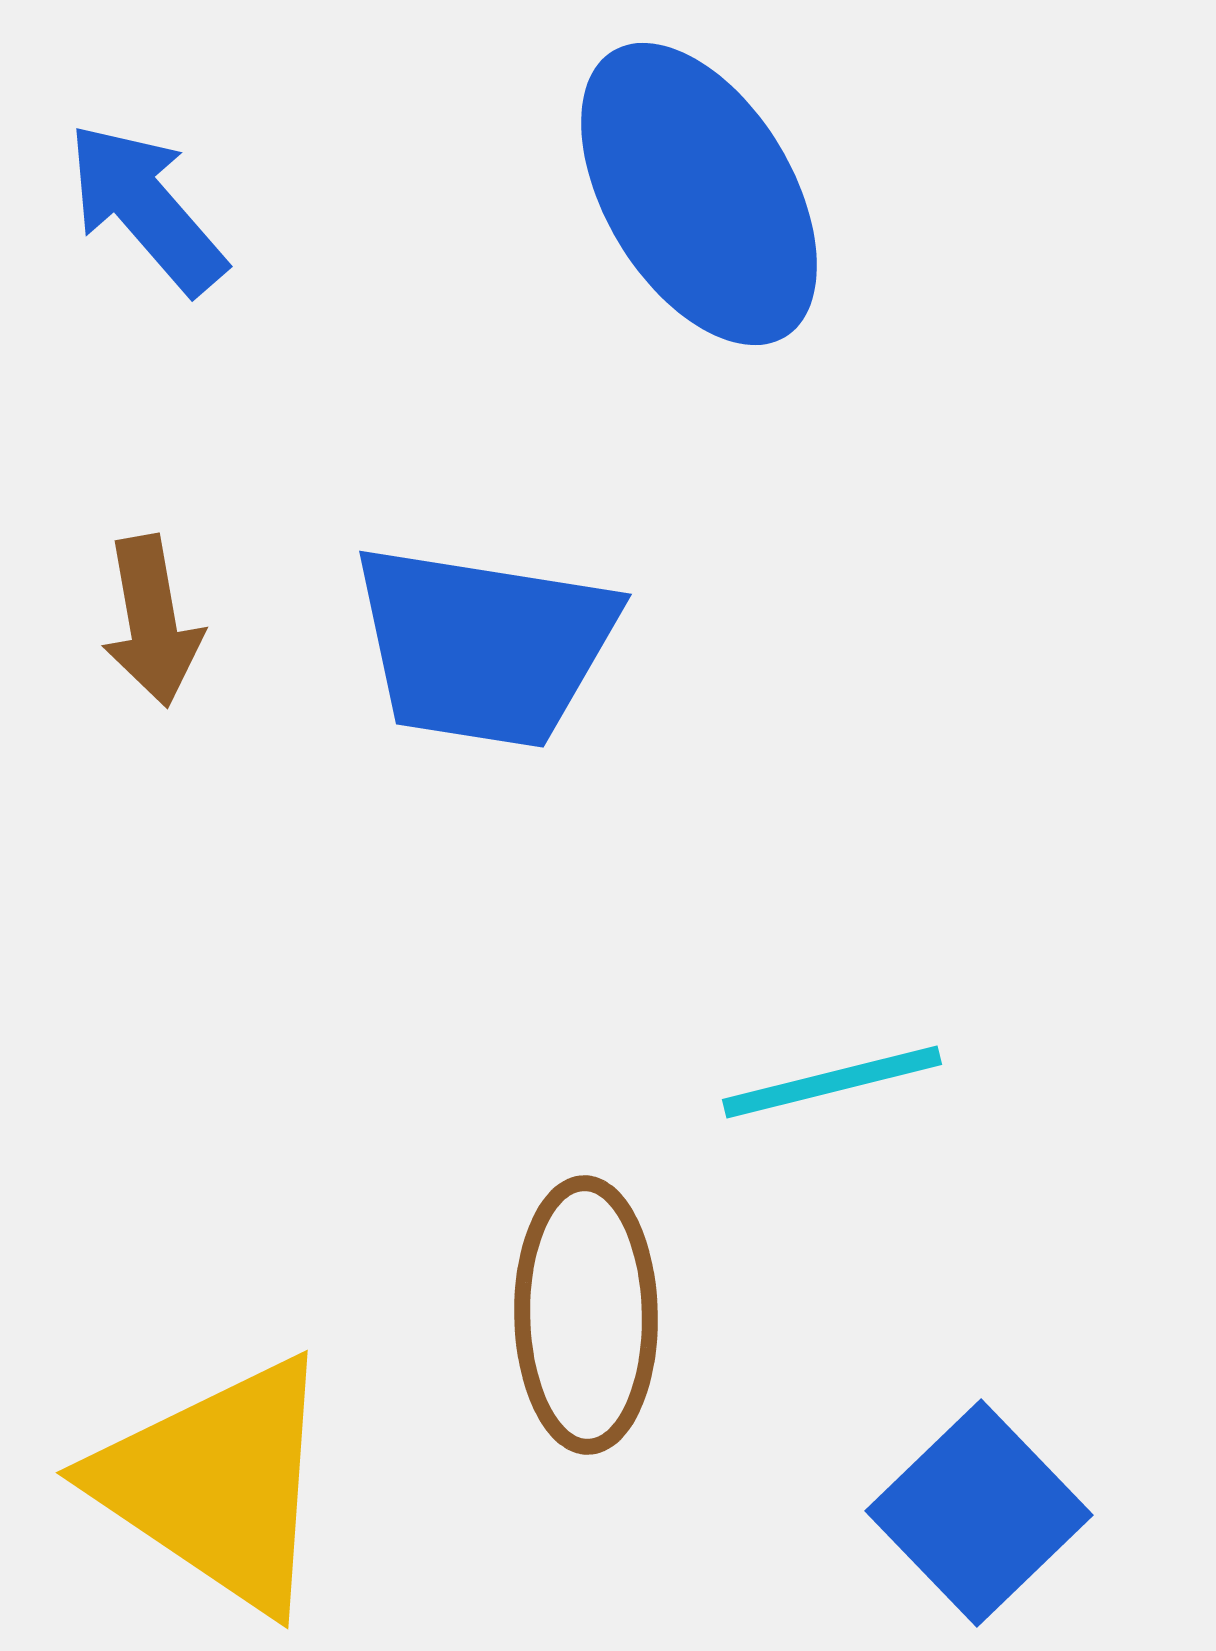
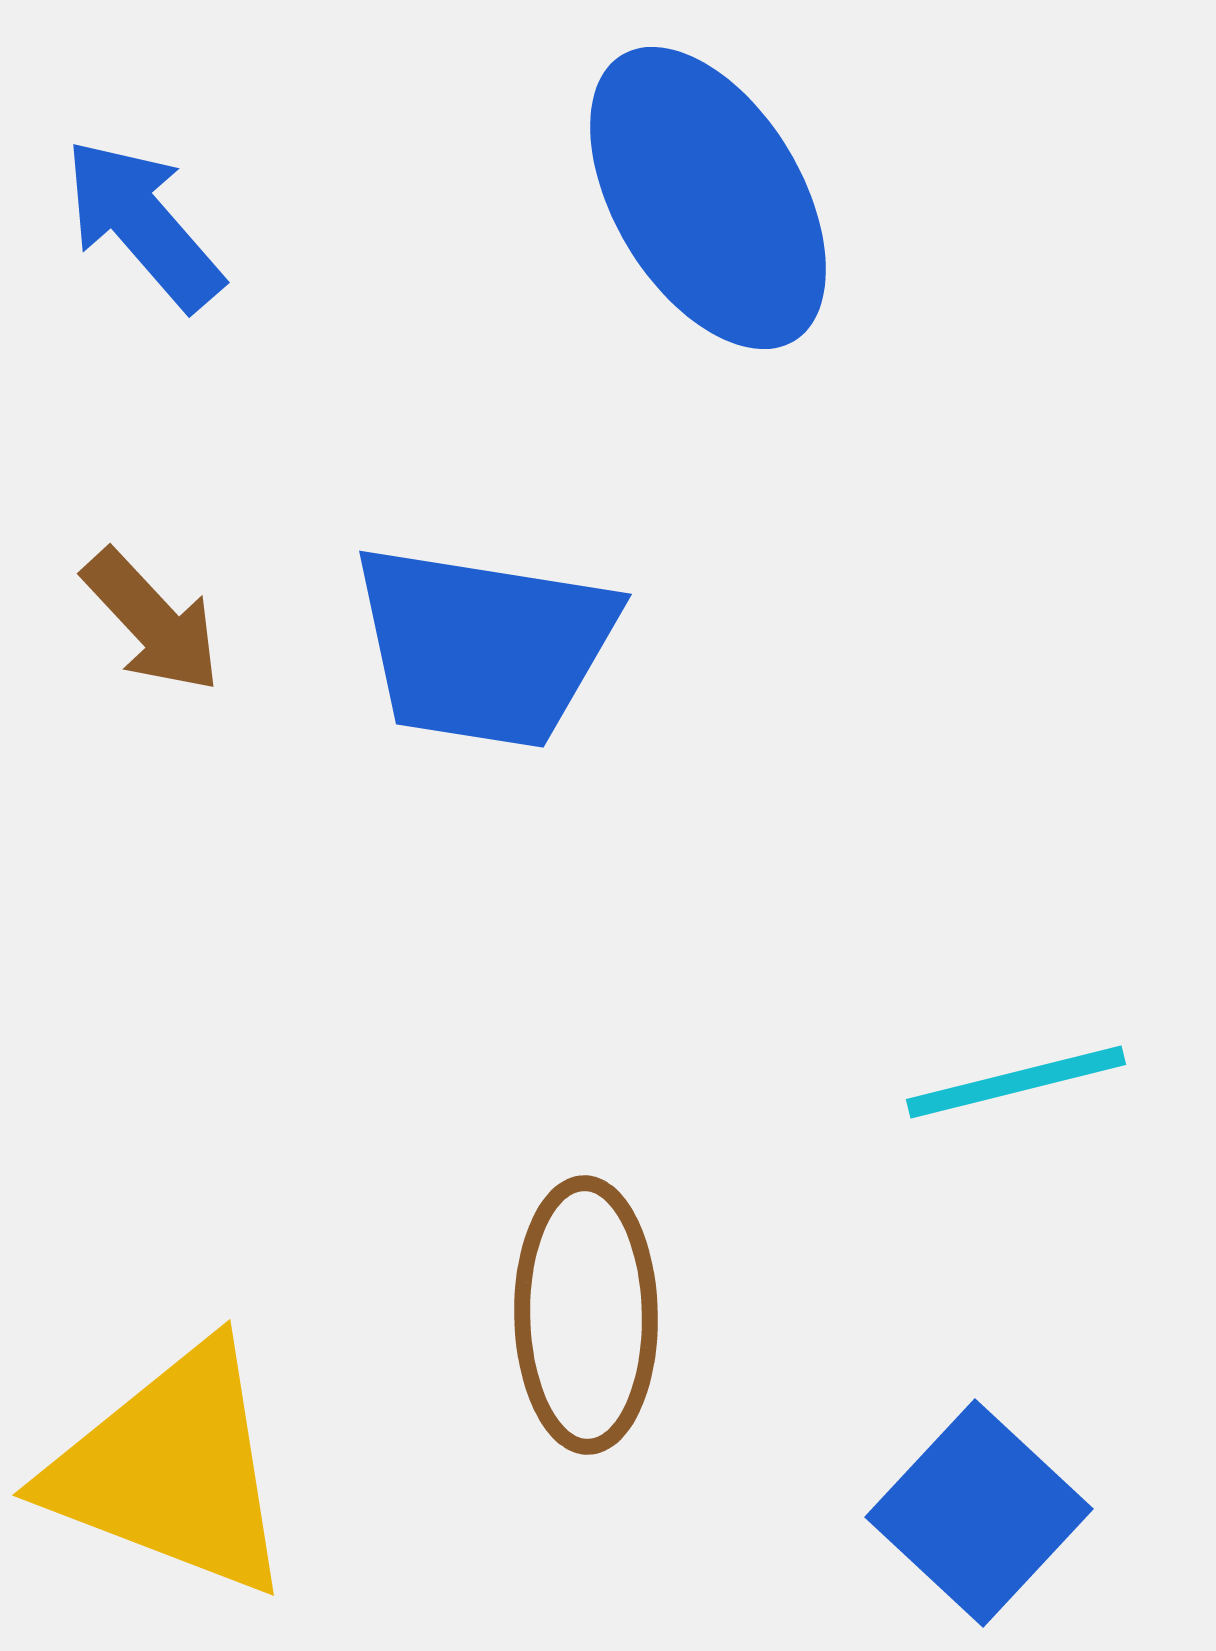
blue ellipse: moved 9 px right, 4 px down
blue arrow: moved 3 px left, 16 px down
brown arrow: rotated 33 degrees counterclockwise
cyan line: moved 184 px right
yellow triangle: moved 45 px left, 14 px up; rotated 13 degrees counterclockwise
blue square: rotated 3 degrees counterclockwise
